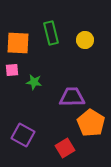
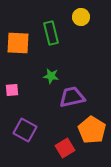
yellow circle: moved 4 px left, 23 px up
pink square: moved 20 px down
green star: moved 17 px right, 6 px up
purple trapezoid: rotated 12 degrees counterclockwise
orange pentagon: moved 1 px right, 7 px down
purple square: moved 2 px right, 5 px up
